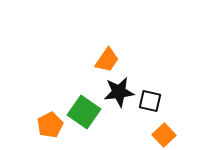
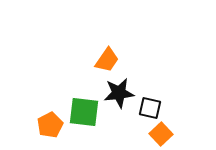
black star: moved 1 px down
black square: moved 7 px down
green square: rotated 28 degrees counterclockwise
orange square: moved 3 px left, 1 px up
